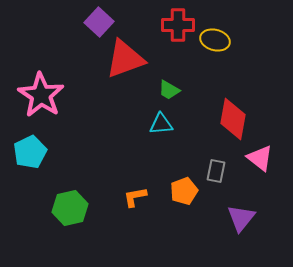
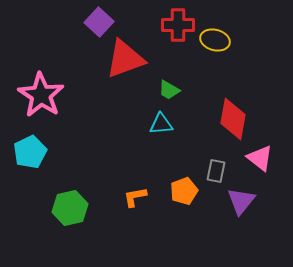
purple triangle: moved 17 px up
